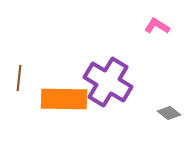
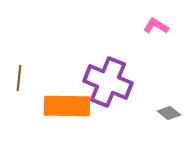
pink L-shape: moved 1 px left
purple cross: rotated 9 degrees counterclockwise
orange rectangle: moved 3 px right, 7 px down
